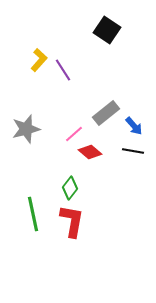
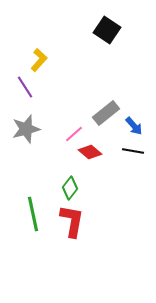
purple line: moved 38 px left, 17 px down
